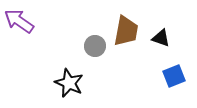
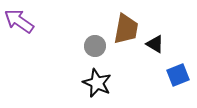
brown trapezoid: moved 2 px up
black triangle: moved 6 px left, 6 px down; rotated 12 degrees clockwise
blue square: moved 4 px right, 1 px up
black star: moved 28 px right
